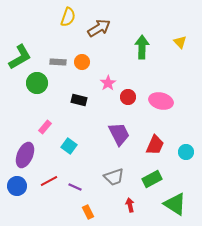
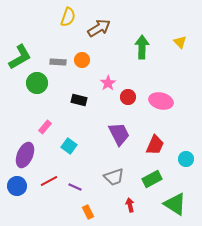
orange circle: moved 2 px up
cyan circle: moved 7 px down
